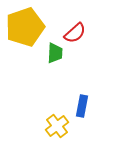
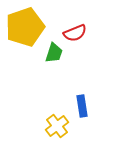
red semicircle: rotated 20 degrees clockwise
green trapezoid: moved 1 px left; rotated 15 degrees clockwise
blue rectangle: rotated 20 degrees counterclockwise
